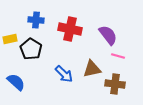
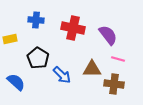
red cross: moved 3 px right, 1 px up
black pentagon: moved 7 px right, 9 px down
pink line: moved 3 px down
brown triangle: rotated 12 degrees clockwise
blue arrow: moved 2 px left, 1 px down
brown cross: moved 1 px left
